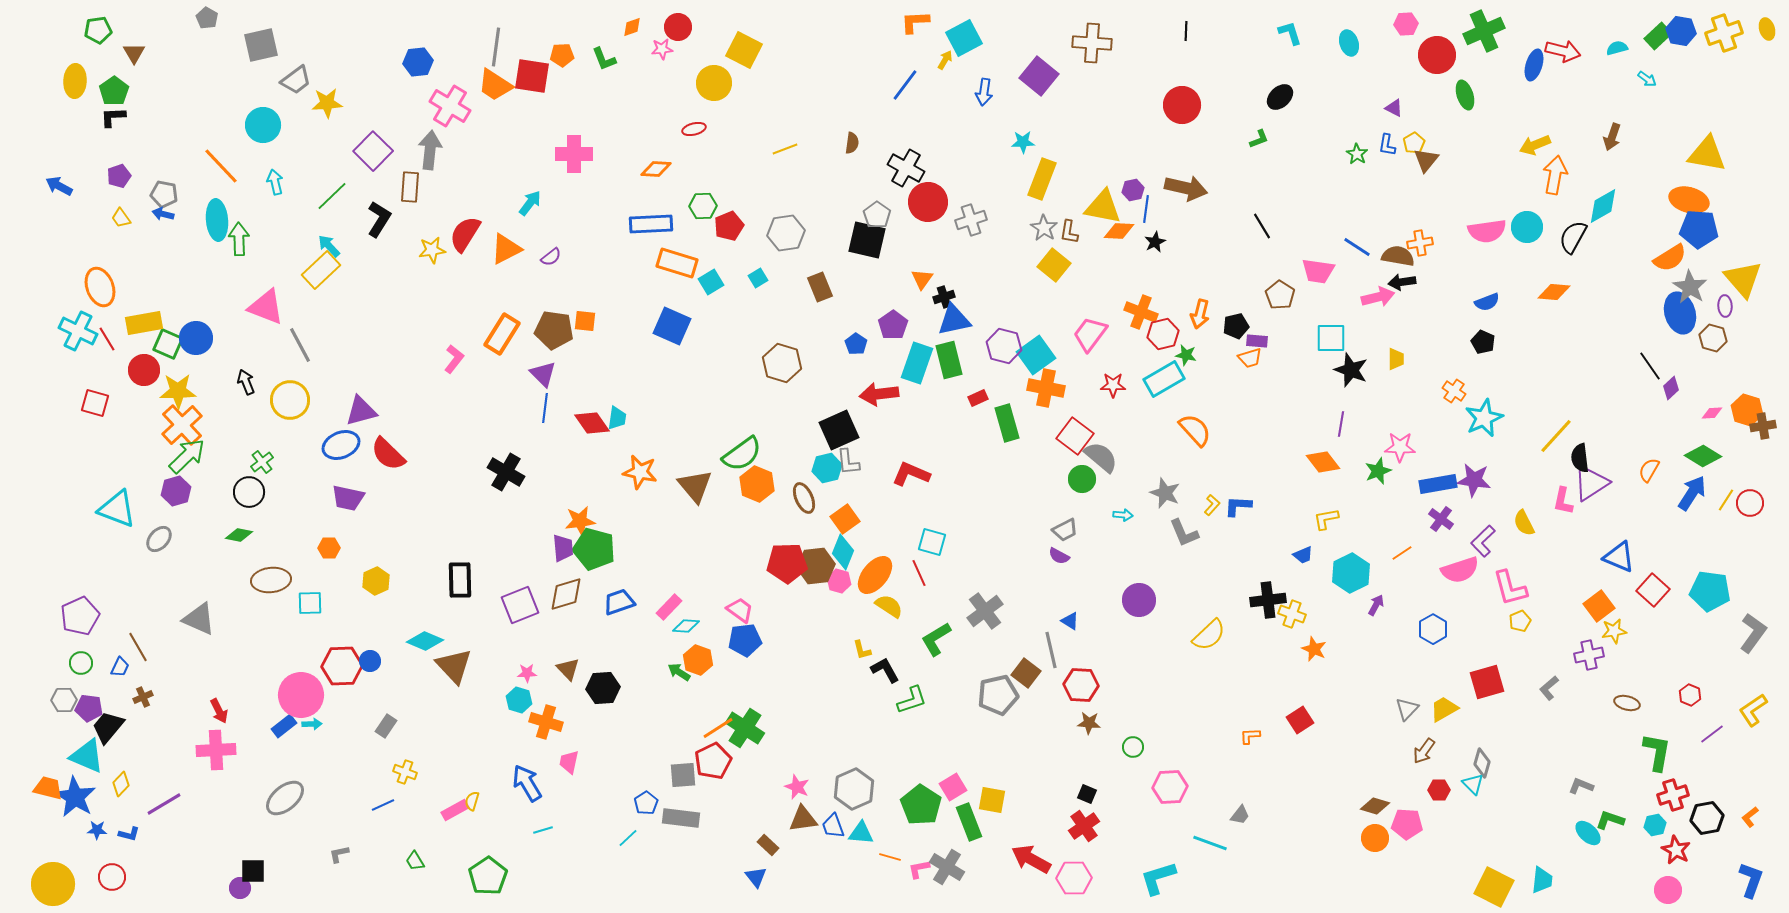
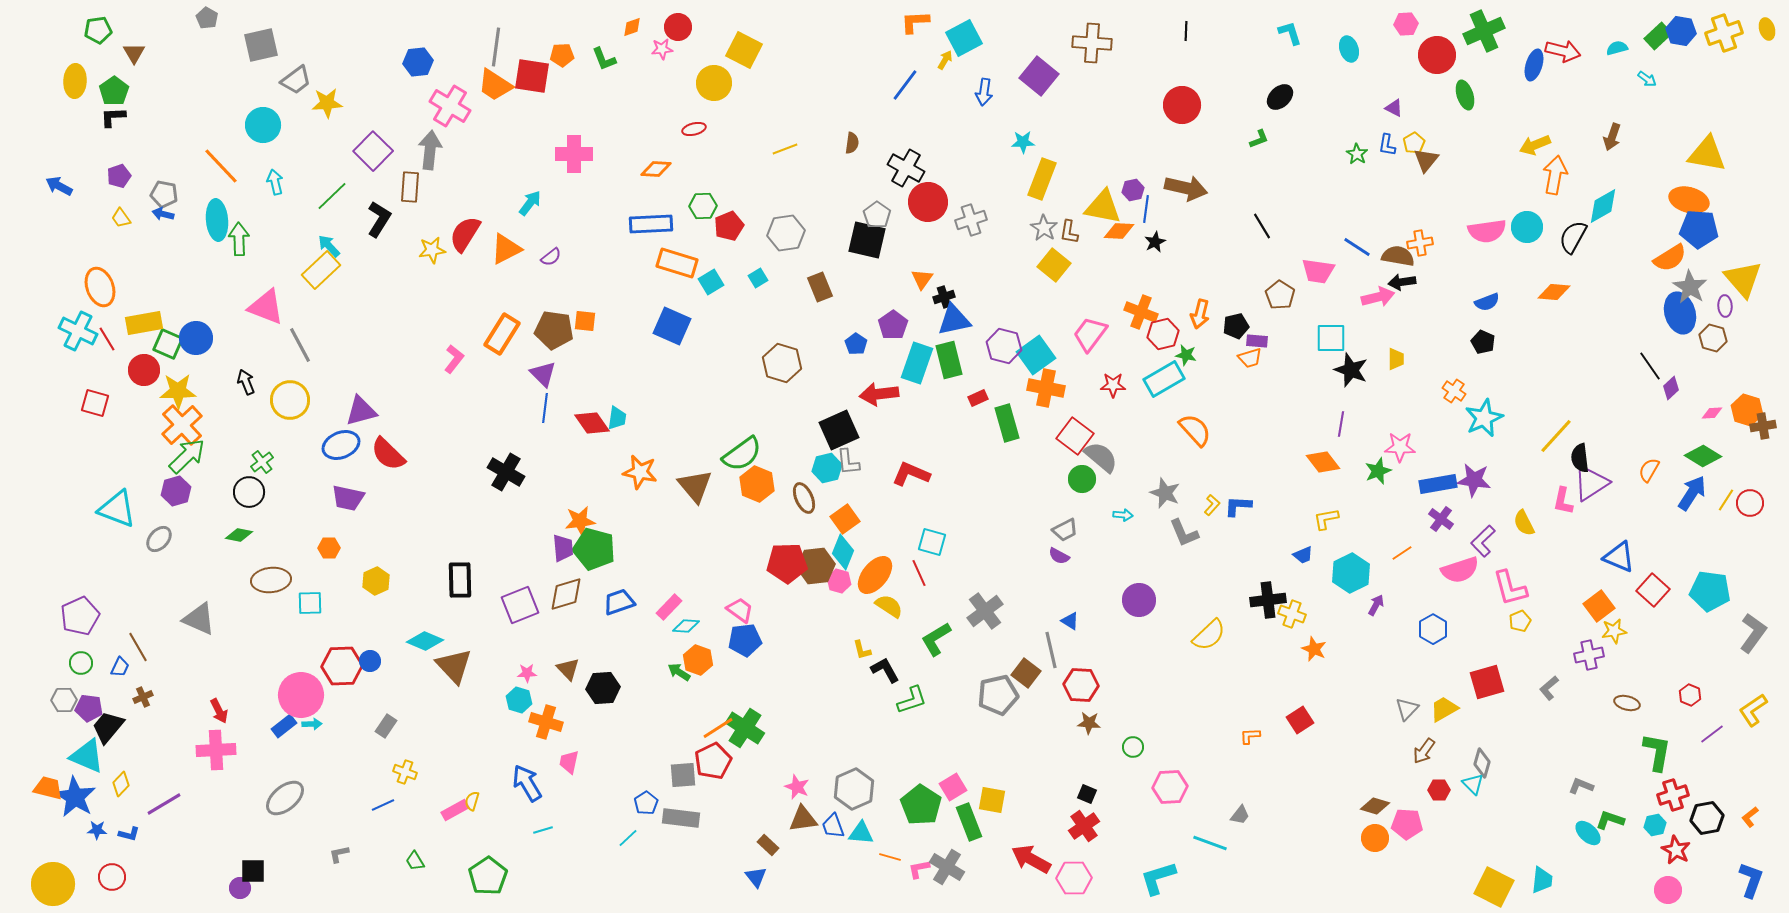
cyan ellipse at (1349, 43): moved 6 px down
